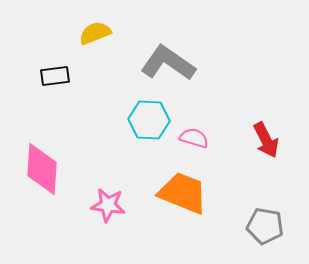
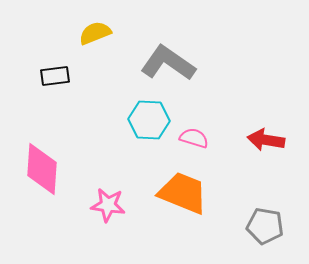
red arrow: rotated 126 degrees clockwise
